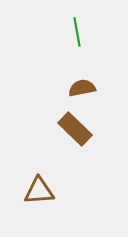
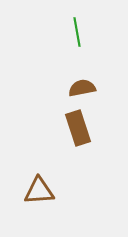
brown rectangle: moved 3 px right, 1 px up; rotated 28 degrees clockwise
